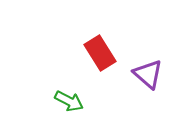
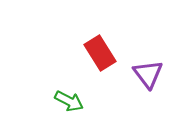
purple triangle: rotated 12 degrees clockwise
